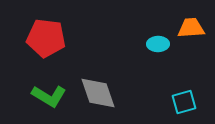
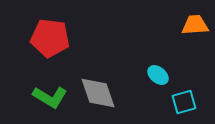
orange trapezoid: moved 4 px right, 3 px up
red pentagon: moved 4 px right
cyan ellipse: moved 31 px down; rotated 40 degrees clockwise
green L-shape: moved 1 px right, 1 px down
